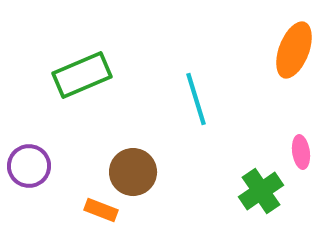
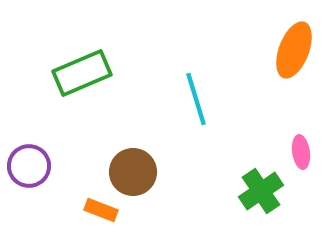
green rectangle: moved 2 px up
